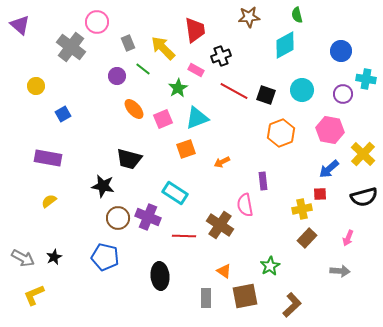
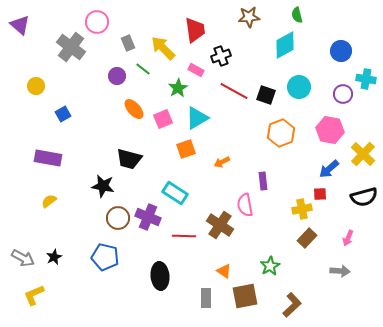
cyan circle at (302, 90): moved 3 px left, 3 px up
cyan triangle at (197, 118): rotated 10 degrees counterclockwise
